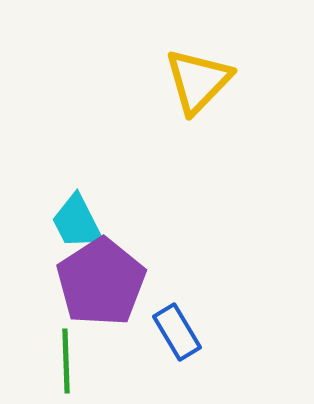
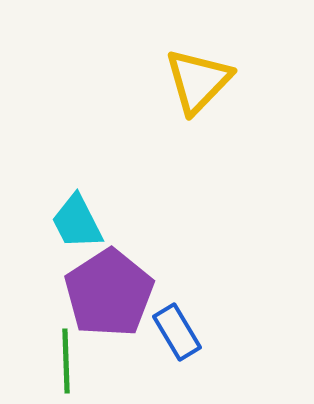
purple pentagon: moved 8 px right, 11 px down
